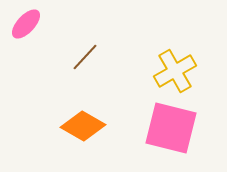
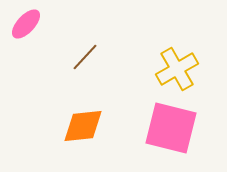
yellow cross: moved 2 px right, 2 px up
orange diamond: rotated 36 degrees counterclockwise
